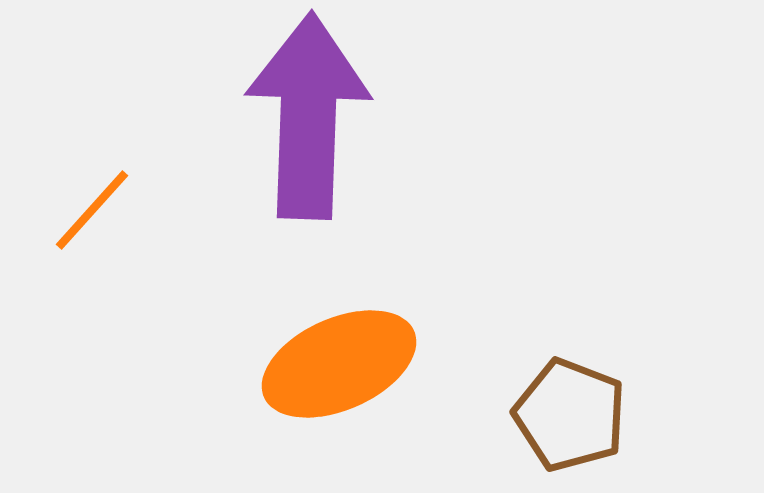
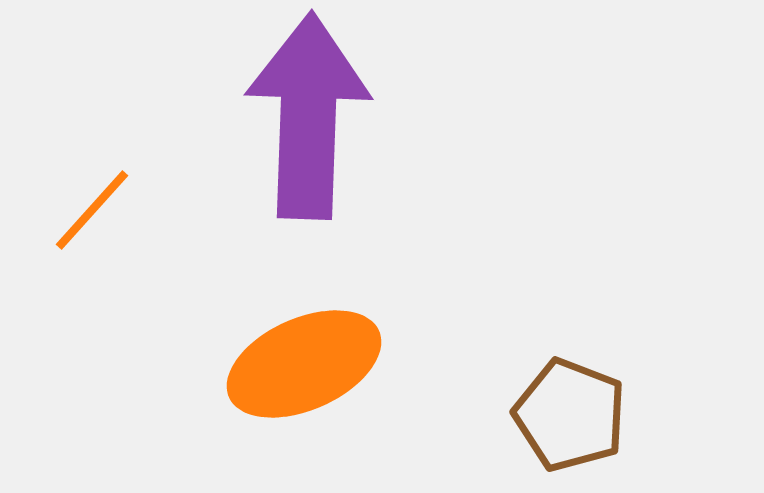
orange ellipse: moved 35 px left
